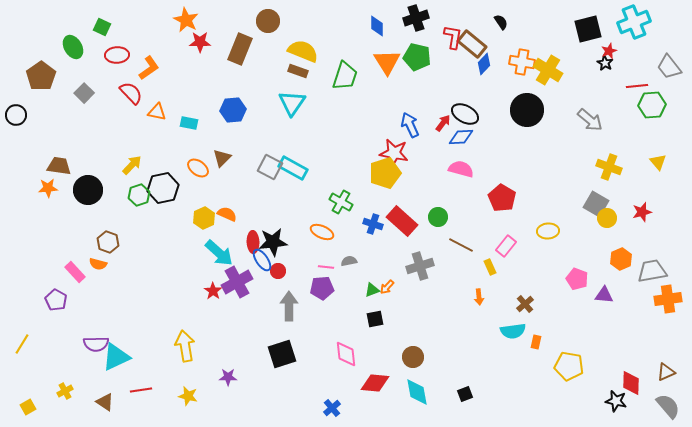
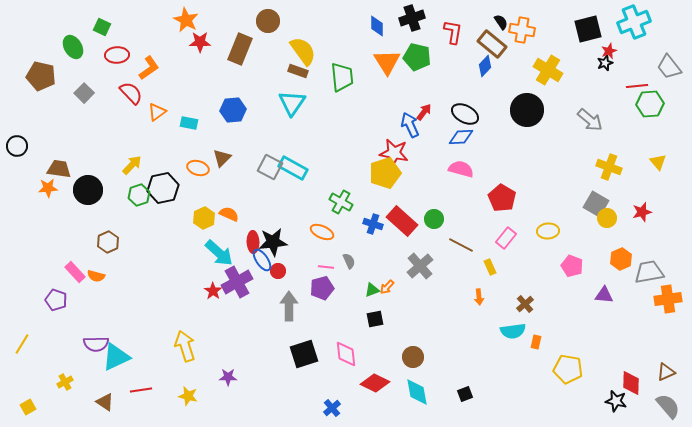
black cross at (416, 18): moved 4 px left
red L-shape at (453, 37): moved 5 px up
brown rectangle at (472, 44): moved 20 px right
yellow semicircle at (303, 51): rotated 32 degrees clockwise
orange cross at (522, 62): moved 32 px up
black star at (605, 63): rotated 21 degrees clockwise
blue diamond at (484, 64): moved 1 px right, 2 px down
brown pentagon at (41, 76): rotated 24 degrees counterclockwise
green trapezoid at (345, 76): moved 3 px left, 1 px down; rotated 24 degrees counterclockwise
green hexagon at (652, 105): moved 2 px left, 1 px up
orange triangle at (157, 112): rotated 48 degrees counterclockwise
black circle at (16, 115): moved 1 px right, 31 px down
red arrow at (443, 123): moved 19 px left, 11 px up
brown trapezoid at (59, 166): moved 3 px down
orange ellipse at (198, 168): rotated 20 degrees counterclockwise
orange semicircle at (227, 214): moved 2 px right
green circle at (438, 217): moved 4 px left, 2 px down
brown hexagon at (108, 242): rotated 15 degrees clockwise
pink rectangle at (506, 246): moved 8 px up
gray semicircle at (349, 261): rotated 77 degrees clockwise
orange semicircle at (98, 264): moved 2 px left, 12 px down
gray cross at (420, 266): rotated 24 degrees counterclockwise
gray trapezoid at (652, 271): moved 3 px left, 1 px down
pink pentagon at (577, 279): moved 5 px left, 13 px up
purple pentagon at (322, 288): rotated 10 degrees counterclockwise
purple pentagon at (56, 300): rotated 10 degrees counterclockwise
yellow arrow at (185, 346): rotated 8 degrees counterclockwise
black square at (282, 354): moved 22 px right
yellow pentagon at (569, 366): moved 1 px left, 3 px down
red diamond at (375, 383): rotated 20 degrees clockwise
yellow cross at (65, 391): moved 9 px up
